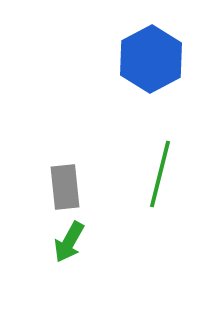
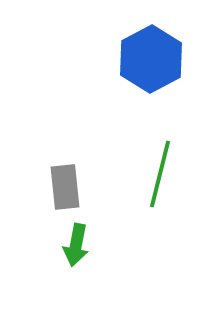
green arrow: moved 7 px right, 3 px down; rotated 18 degrees counterclockwise
